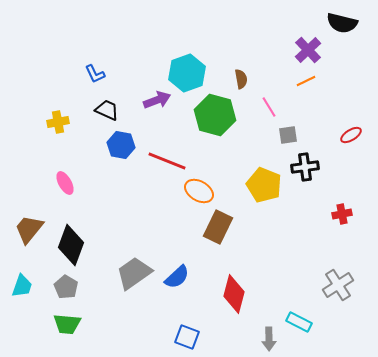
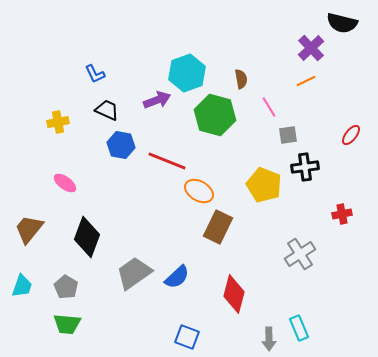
purple cross: moved 3 px right, 2 px up
red ellipse: rotated 20 degrees counterclockwise
pink ellipse: rotated 25 degrees counterclockwise
black diamond: moved 16 px right, 8 px up
gray cross: moved 38 px left, 31 px up
cyan rectangle: moved 6 px down; rotated 40 degrees clockwise
